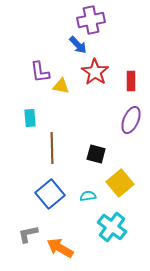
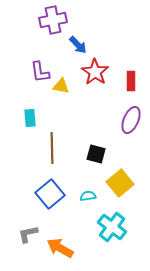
purple cross: moved 38 px left
